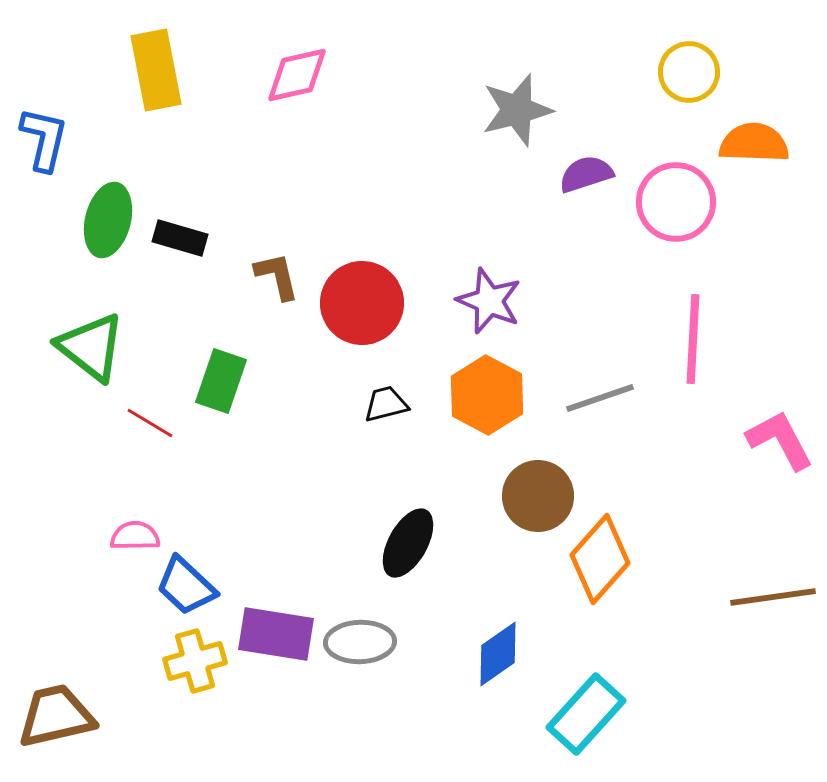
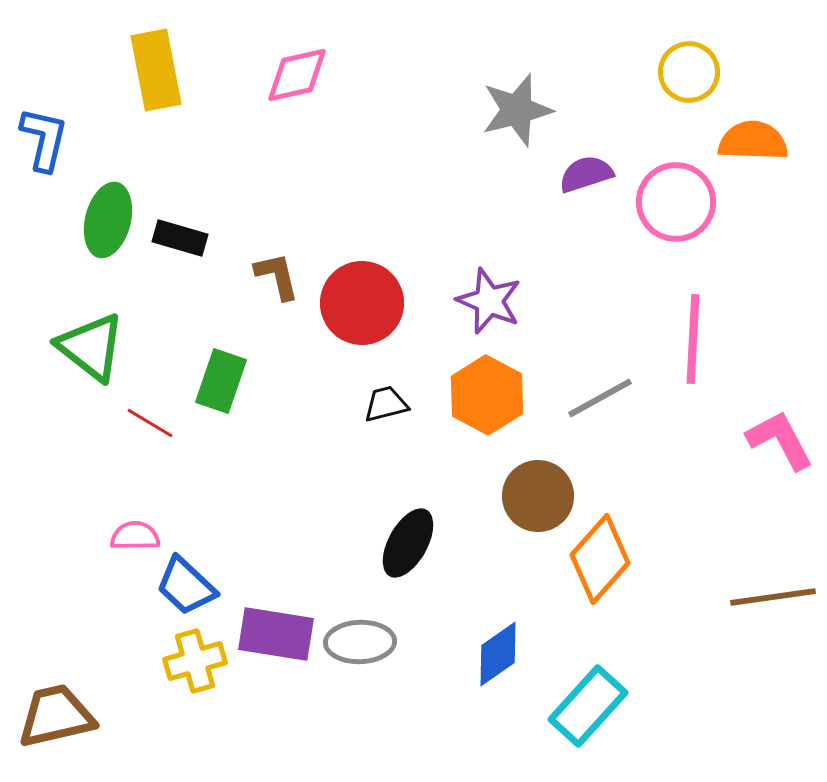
orange semicircle: moved 1 px left, 2 px up
gray line: rotated 10 degrees counterclockwise
cyan rectangle: moved 2 px right, 8 px up
